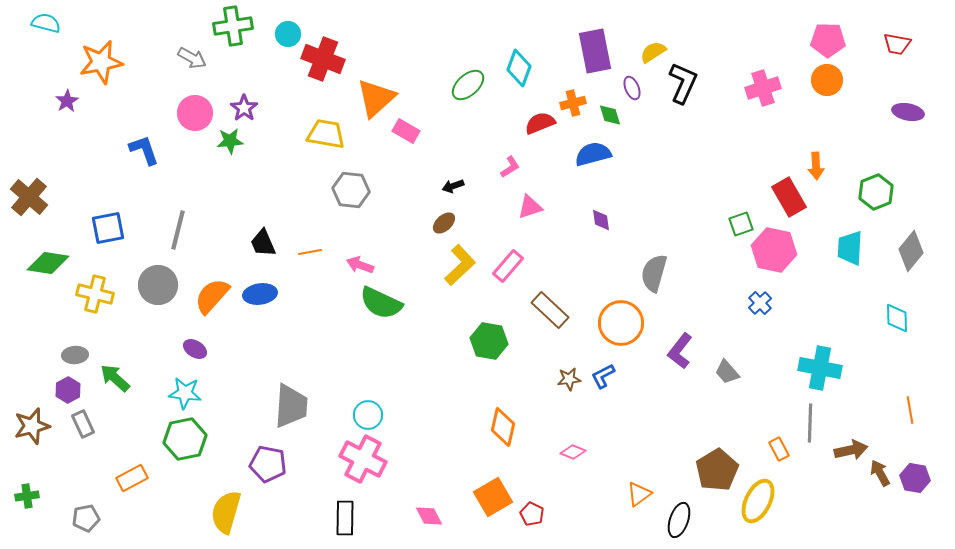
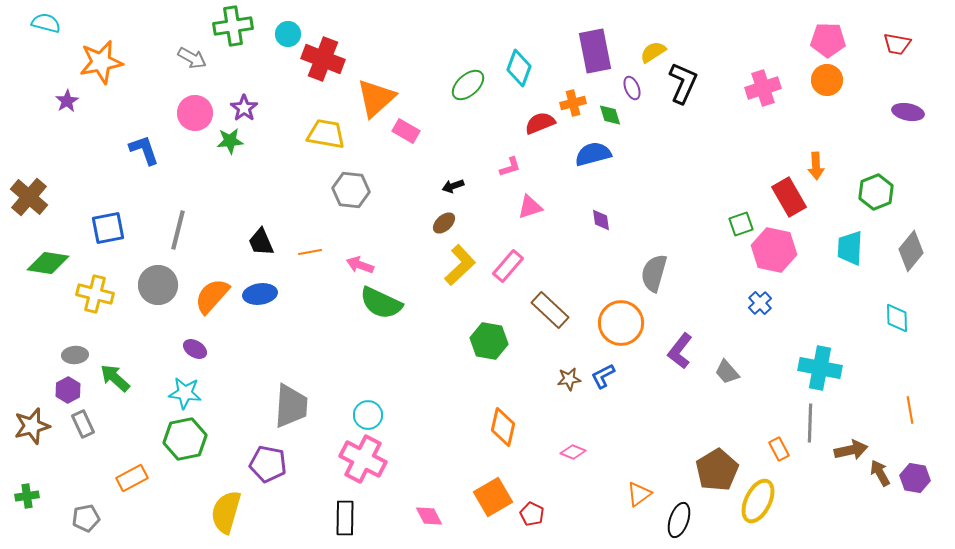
pink L-shape at (510, 167): rotated 15 degrees clockwise
black trapezoid at (263, 243): moved 2 px left, 1 px up
